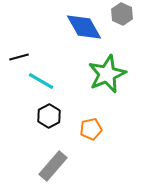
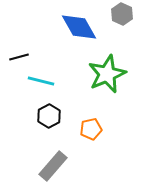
blue diamond: moved 5 px left
cyan line: rotated 16 degrees counterclockwise
